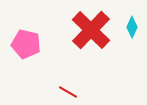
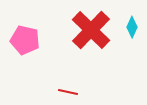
pink pentagon: moved 1 px left, 4 px up
red line: rotated 18 degrees counterclockwise
